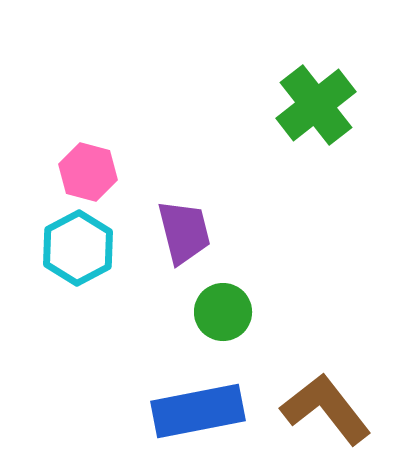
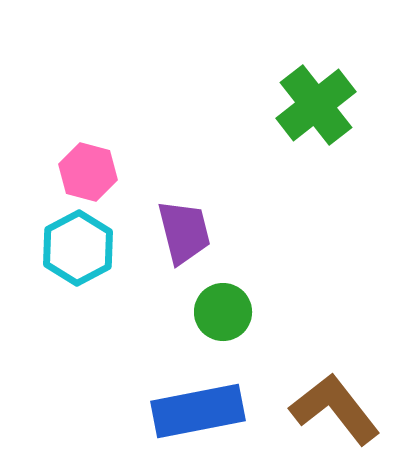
brown L-shape: moved 9 px right
